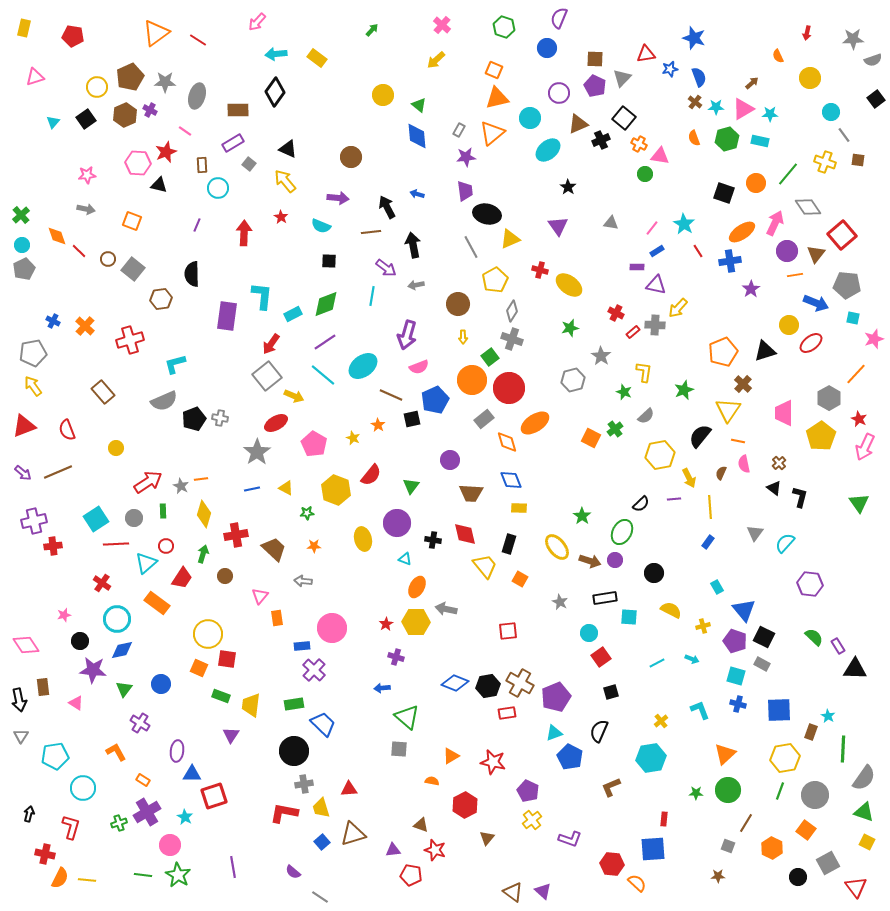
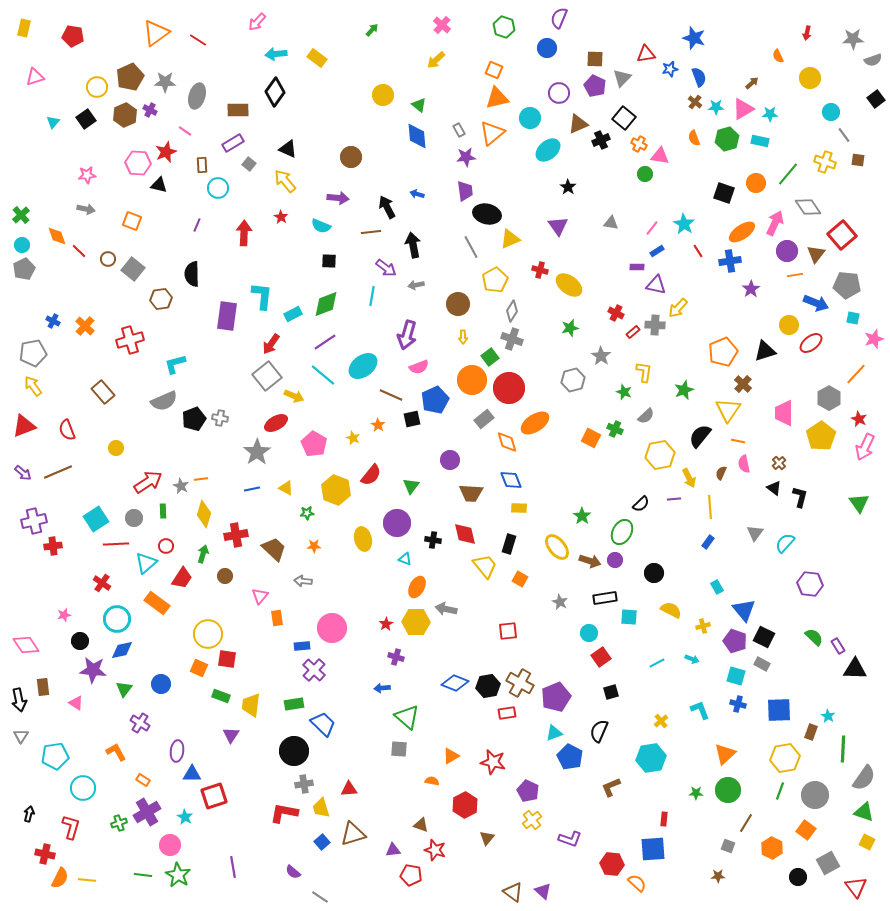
gray rectangle at (459, 130): rotated 56 degrees counterclockwise
green cross at (615, 429): rotated 28 degrees counterclockwise
